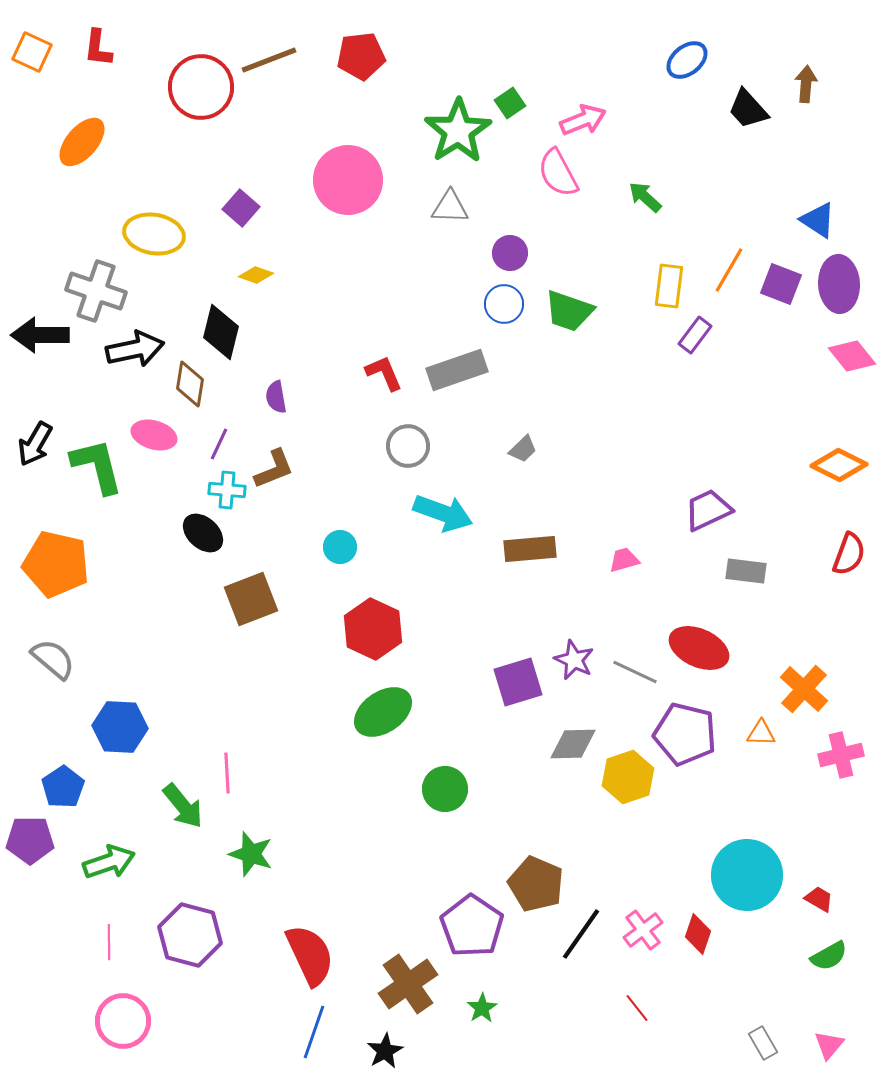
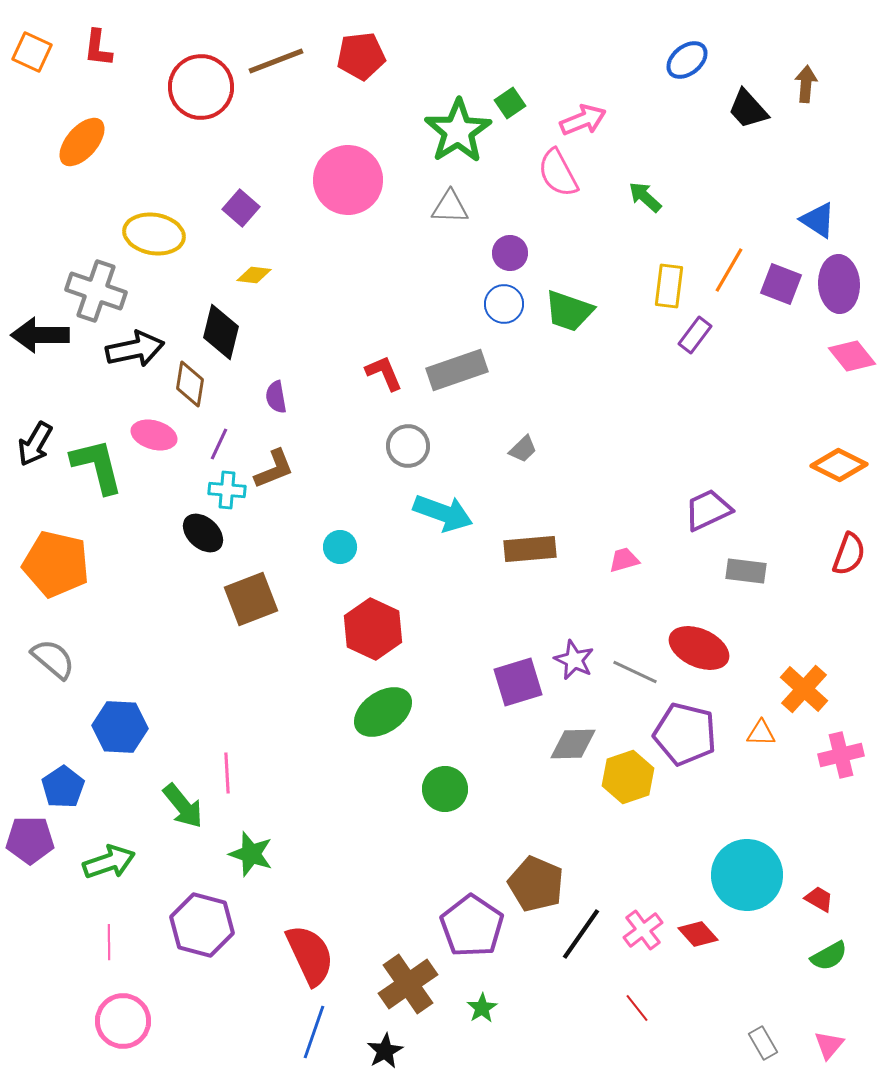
brown line at (269, 60): moved 7 px right, 1 px down
yellow diamond at (256, 275): moved 2 px left; rotated 12 degrees counterclockwise
red diamond at (698, 934): rotated 60 degrees counterclockwise
purple hexagon at (190, 935): moved 12 px right, 10 px up
